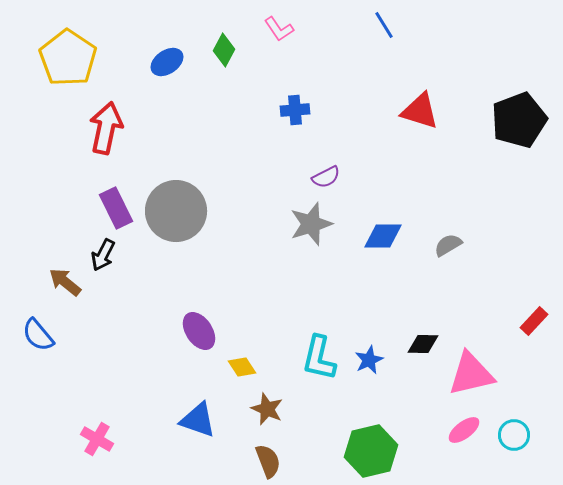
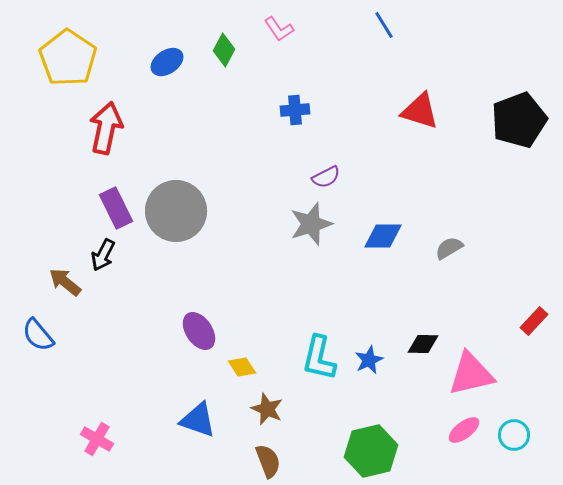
gray semicircle: moved 1 px right, 3 px down
